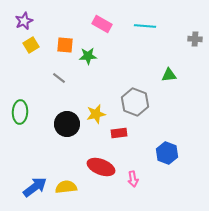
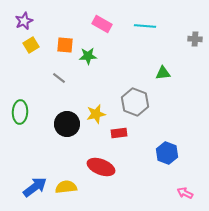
green triangle: moved 6 px left, 2 px up
pink arrow: moved 52 px right, 14 px down; rotated 126 degrees clockwise
